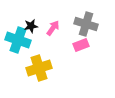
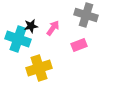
gray cross: moved 9 px up
cyan cross: moved 1 px up
pink rectangle: moved 2 px left
